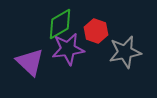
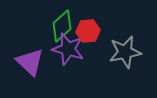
green diamond: moved 2 px right, 2 px down; rotated 12 degrees counterclockwise
red hexagon: moved 8 px left; rotated 25 degrees counterclockwise
purple star: rotated 24 degrees clockwise
